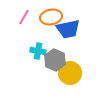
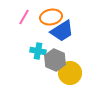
blue trapezoid: moved 6 px left, 2 px down; rotated 20 degrees counterclockwise
